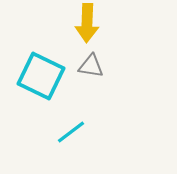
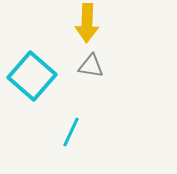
cyan square: moved 9 px left; rotated 15 degrees clockwise
cyan line: rotated 28 degrees counterclockwise
